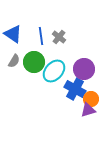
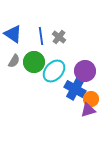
purple circle: moved 1 px right, 2 px down
